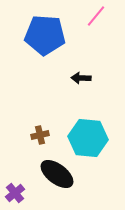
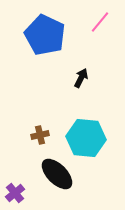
pink line: moved 4 px right, 6 px down
blue pentagon: rotated 21 degrees clockwise
black arrow: rotated 114 degrees clockwise
cyan hexagon: moved 2 px left
black ellipse: rotated 8 degrees clockwise
